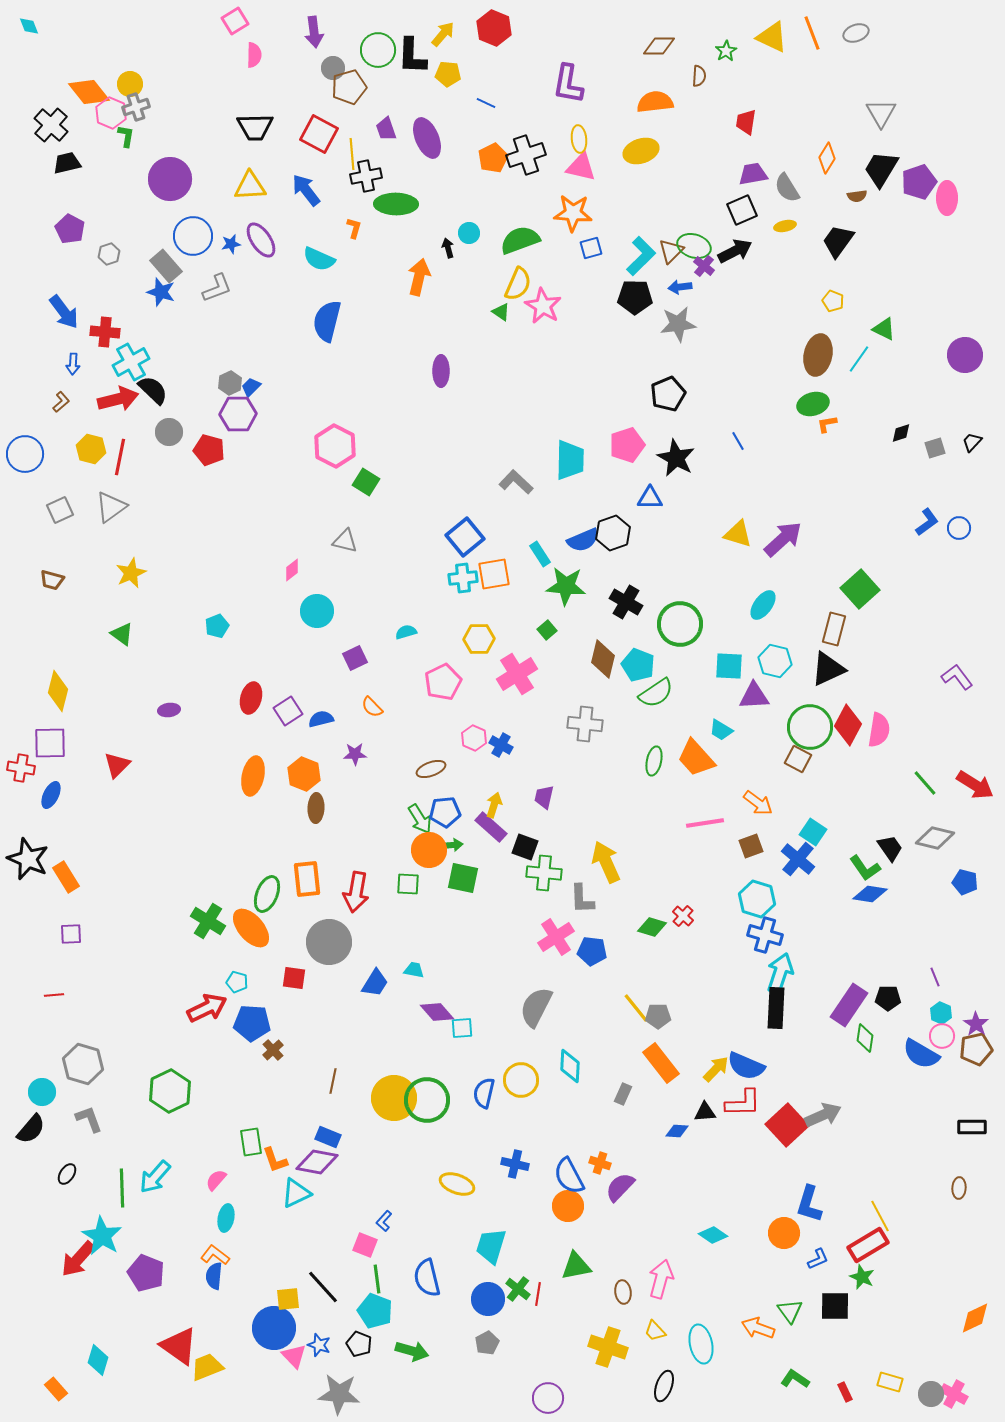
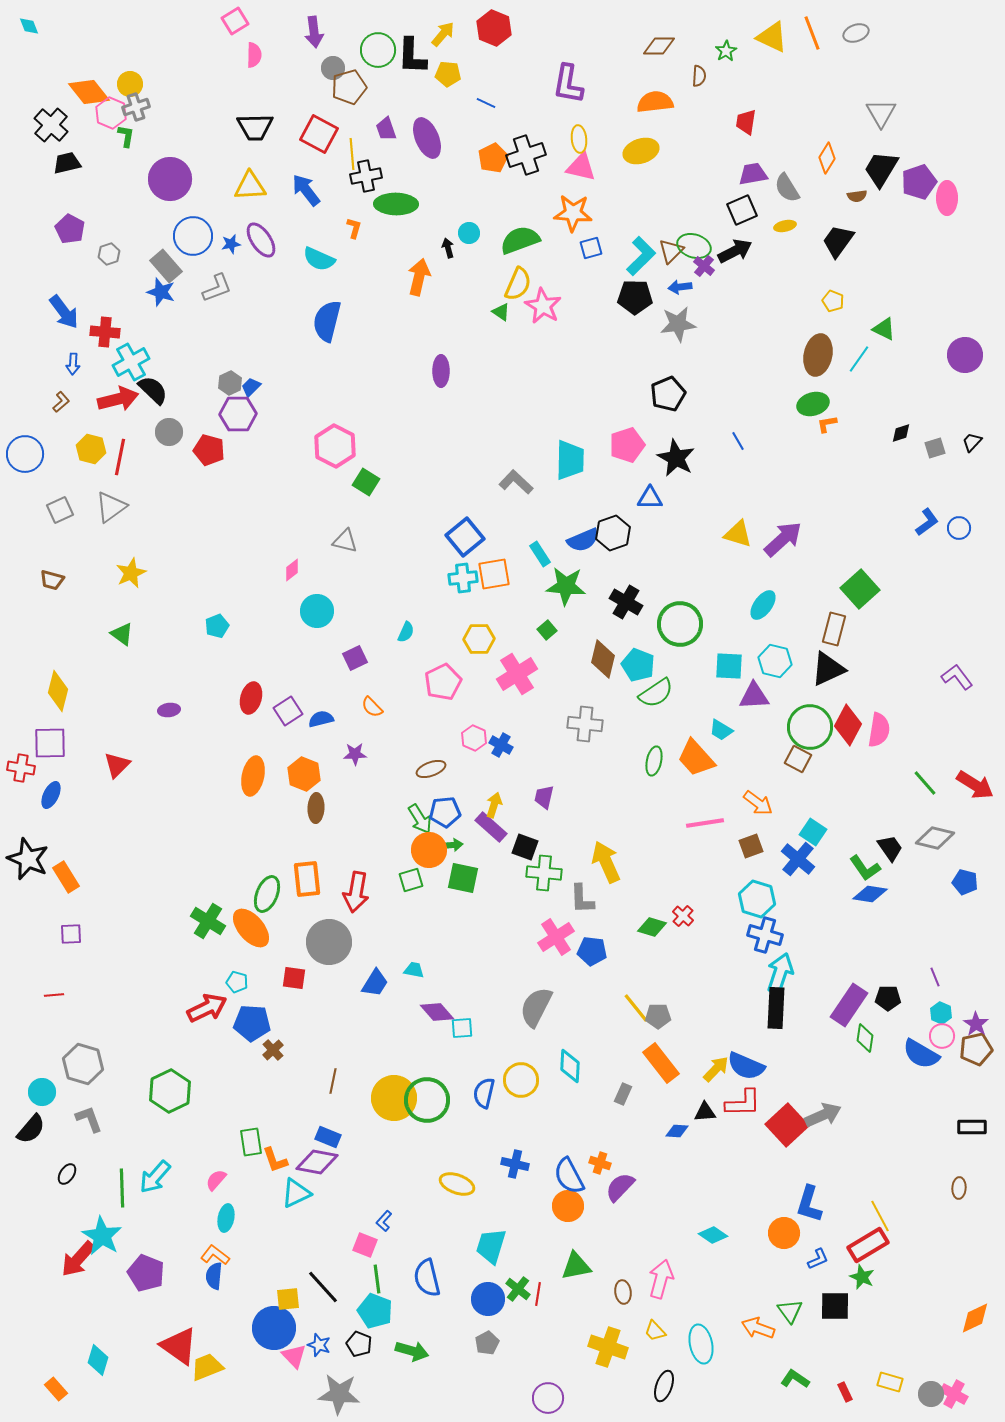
cyan semicircle at (406, 632): rotated 130 degrees clockwise
green square at (408, 884): moved 3 px right, 4 px up; rotated 20 degrees counterclockwise
